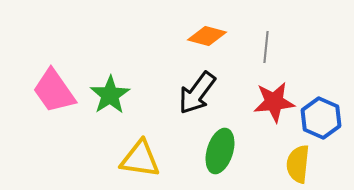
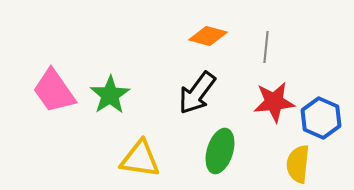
orange diamond: moved 1 px right
